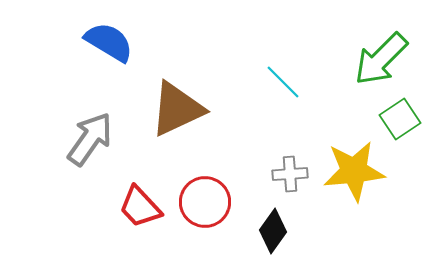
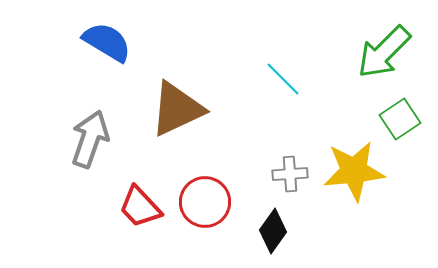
blue semicircle: moved 2 px left
green arrow: moved 3 px right, 7 px up
cyan line: moved 3 px up
gray arrow: rotated 16 degrees counterclockwise
